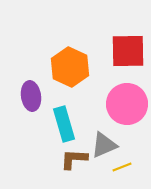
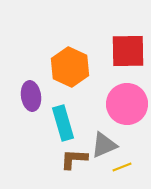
cyan rectangle: moved 1 px left, 1 px up
